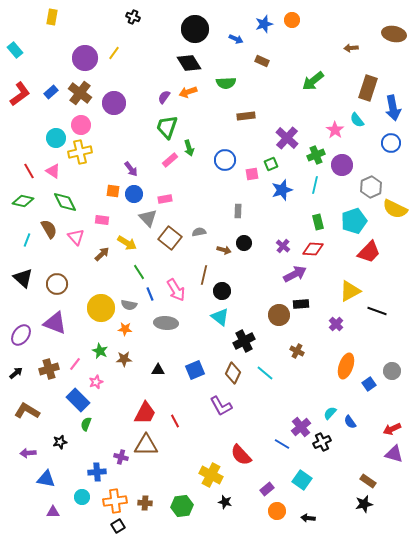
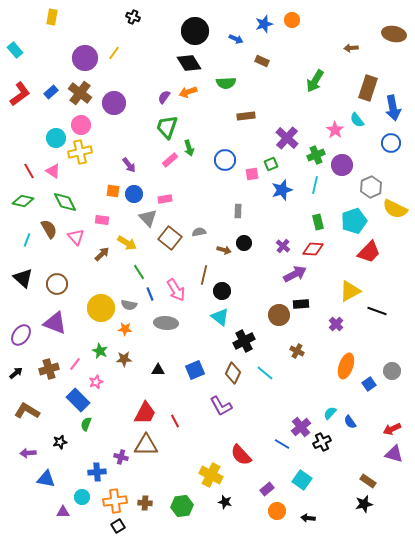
black circle at (195, 29): moved 2 px down
green arrow at (313, 81): moved 2 px right; rotated 20 degrees counterclockwise
purple arrow at (131, 169): moved 2 px left, 4 px up
purple triangle at (53, 512): moved 10 px right
